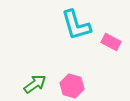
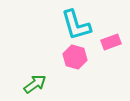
pink rectangle: rotated 48 degrees counterclockwise
pink hexagon: moved 3 px right, 29 px up
